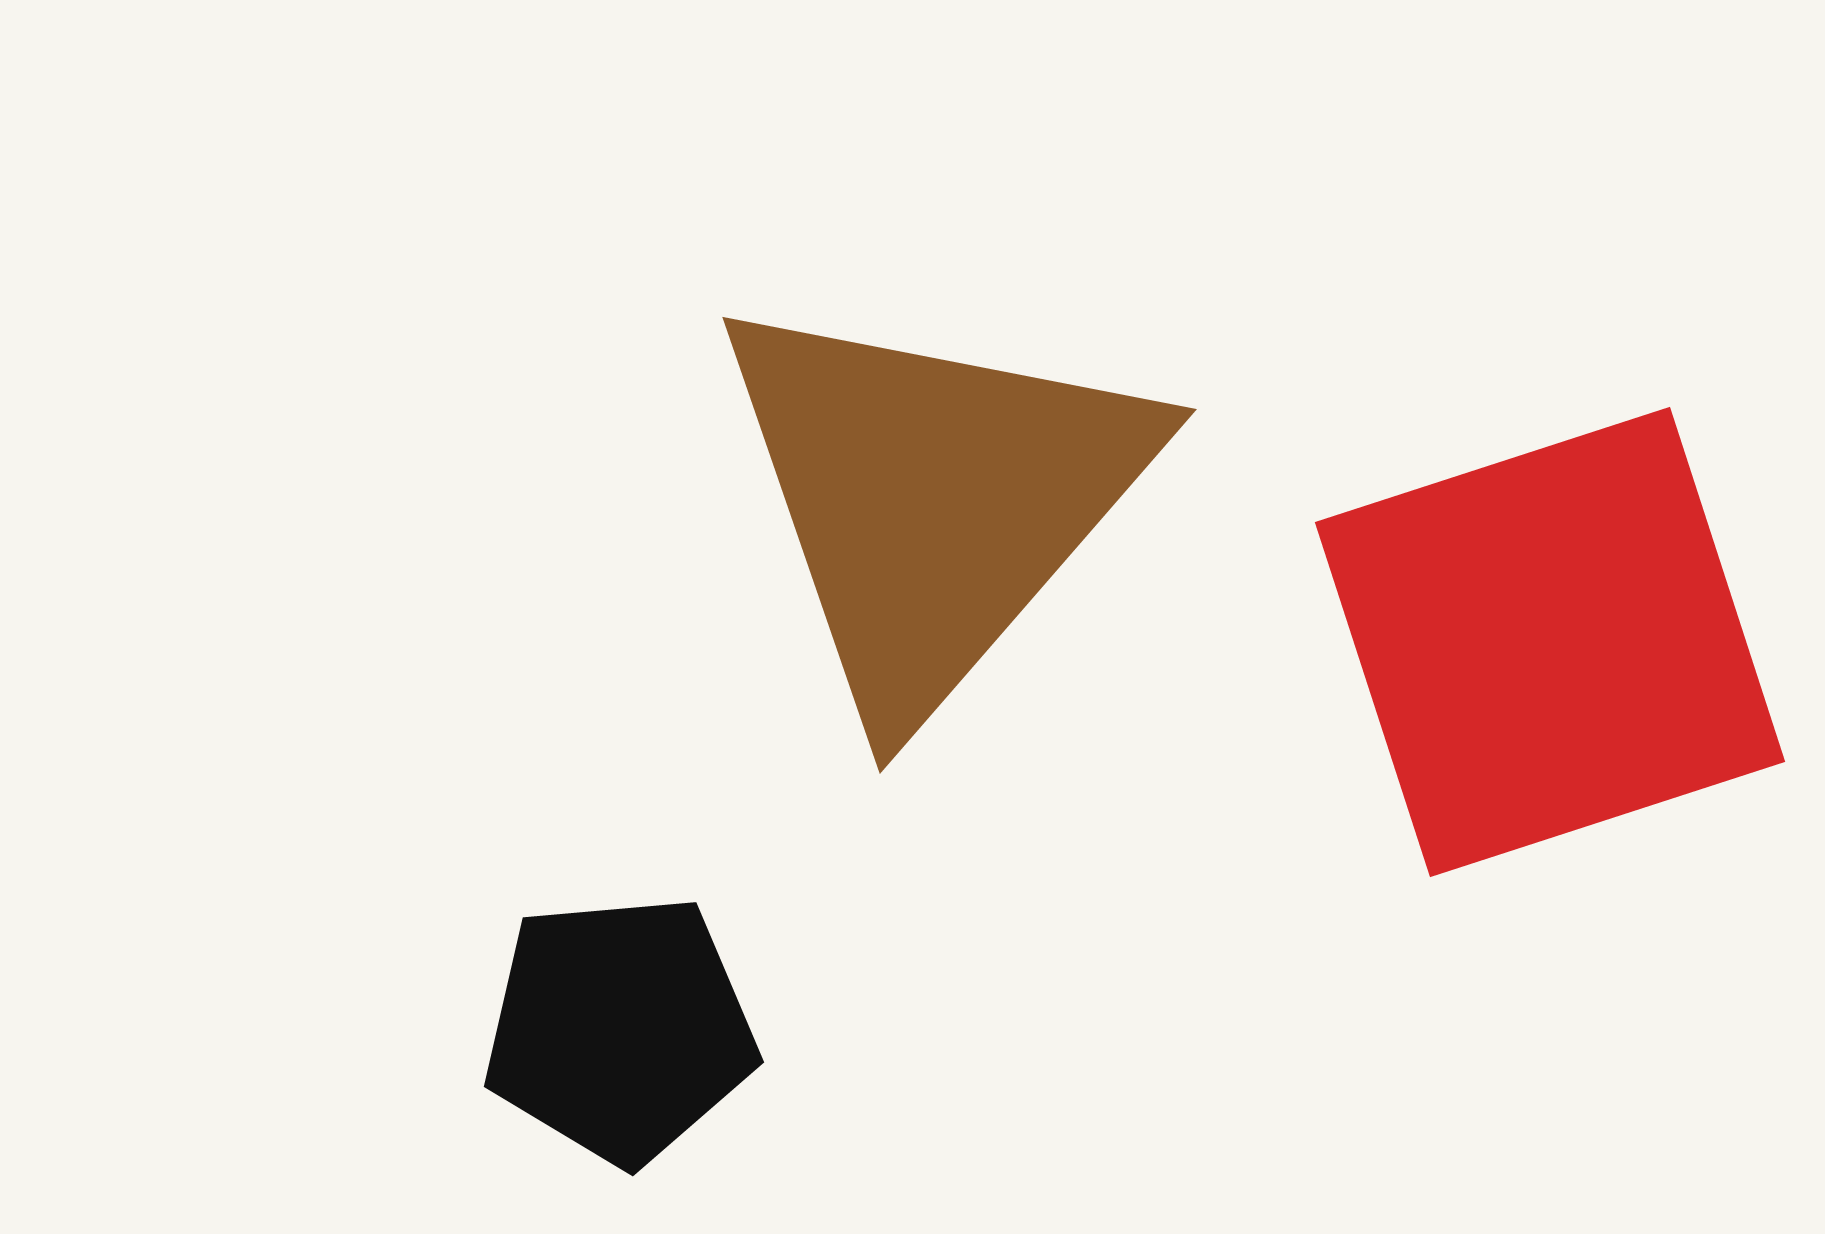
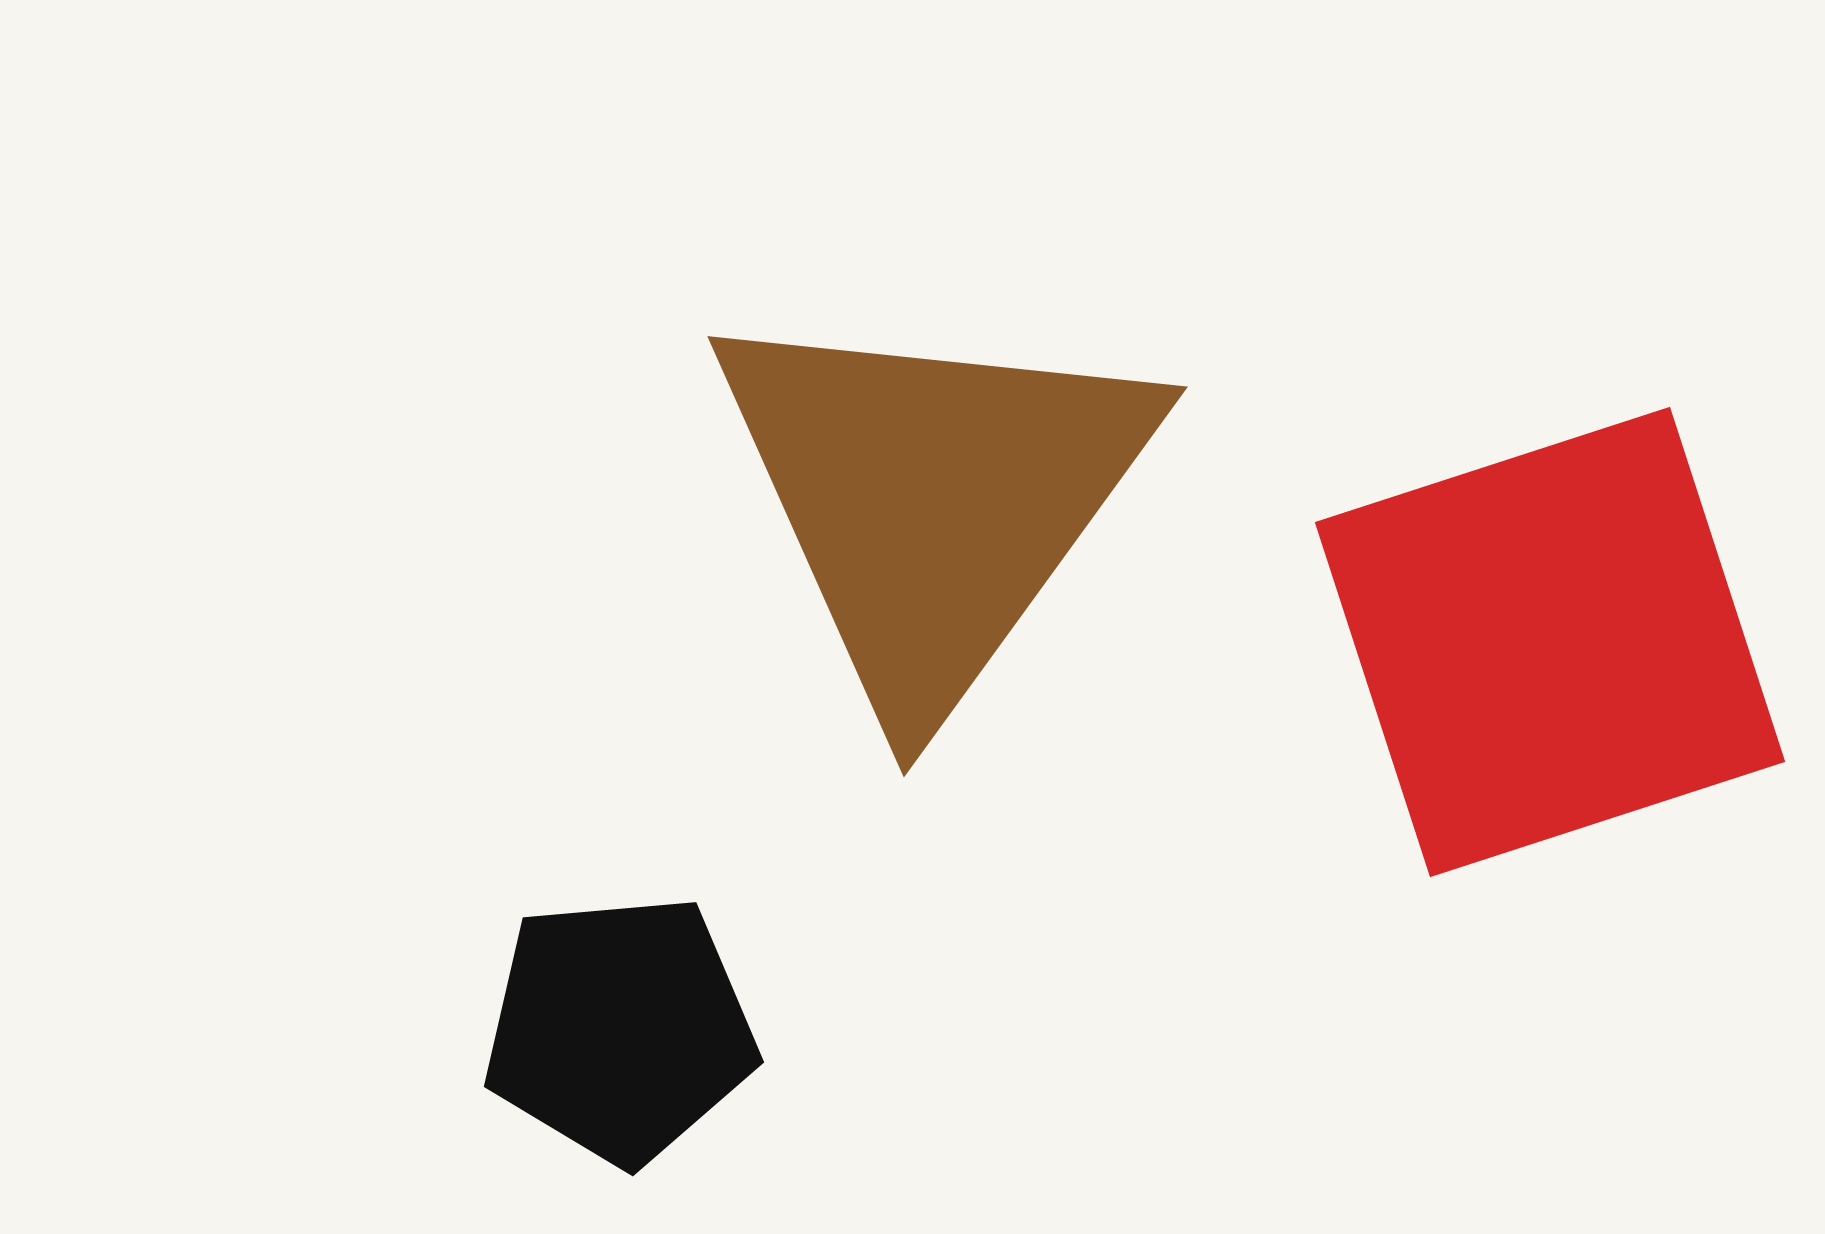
brown triangle: rotated 5 degrees counterclockwise
